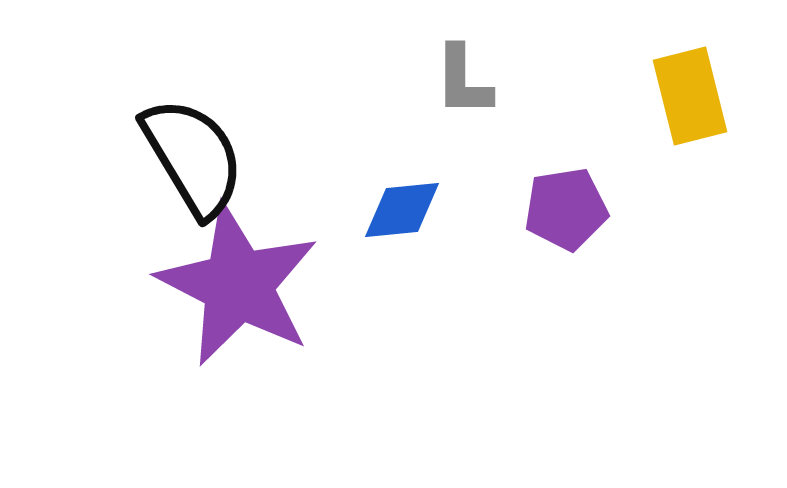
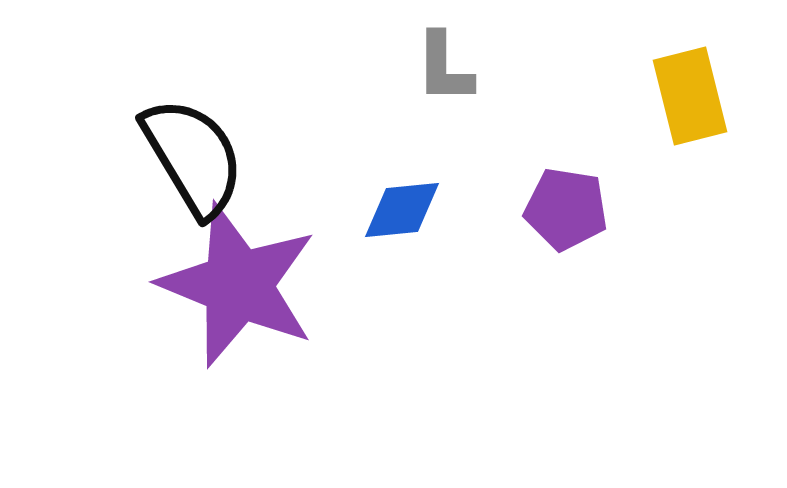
gray L-shape: moved 19 px left, 13 px up
purple pentagon: rotated 18 degrees clockwise
purple star: rotated 5 degrees counterclockwise
